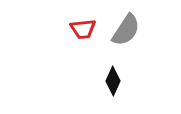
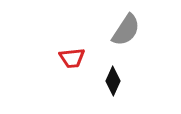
red trapezoid: moved 11 px left, 29 px down
